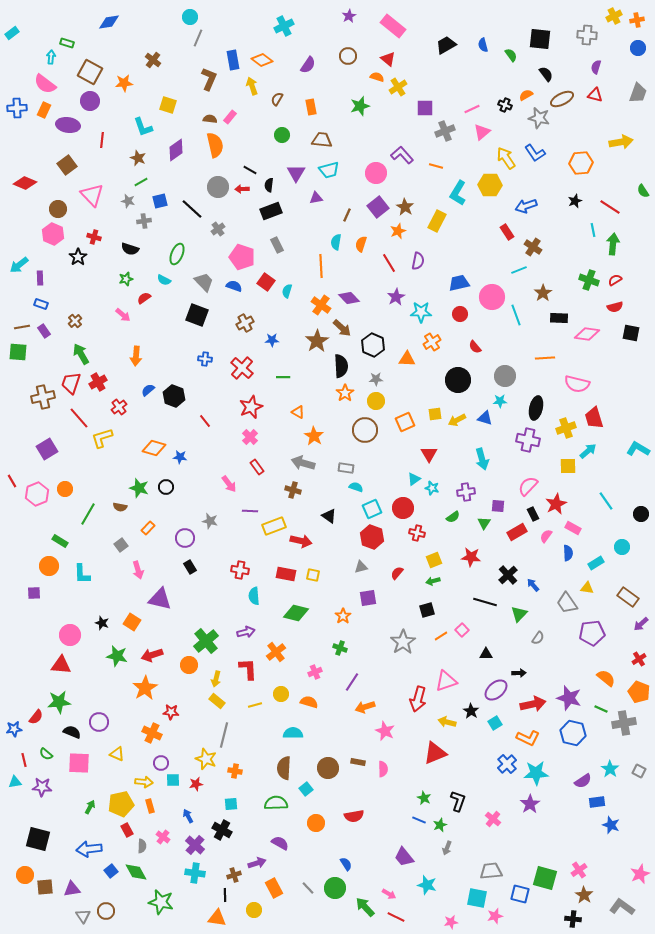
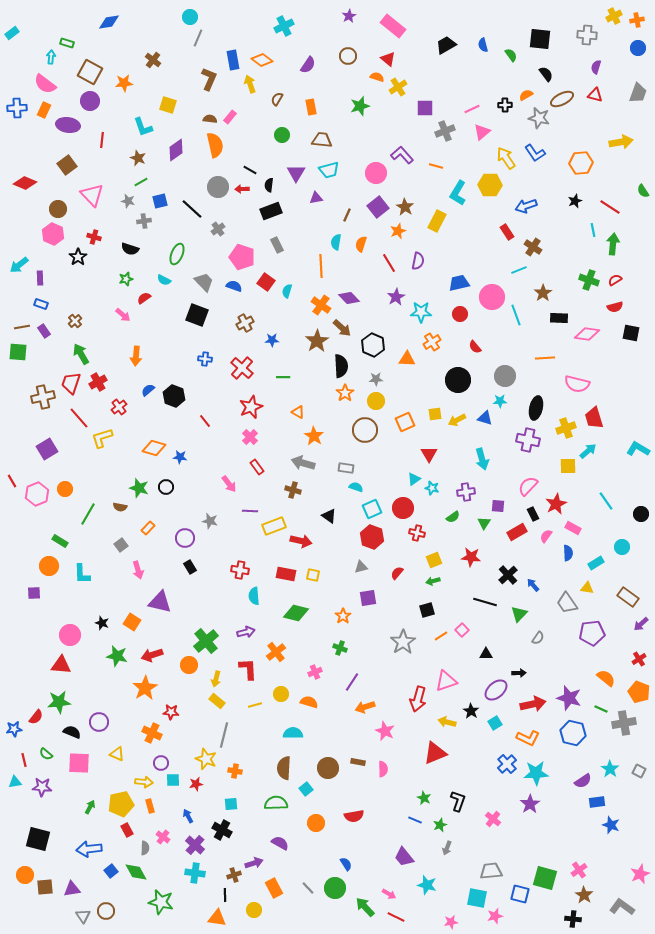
yellow arrow at (252, 86): moved 2 px left, 2 px up
black cross at (505, 105): rotated 24 degrees counterclockwise
purple triangle at (160, 599): moved 3 px down
blue line at (419, 820): moved 4 px left
gray semicircle at (142, 846): moved 3 px right, 2 px down
purple arrow at (257, 863): moved 3 px left
